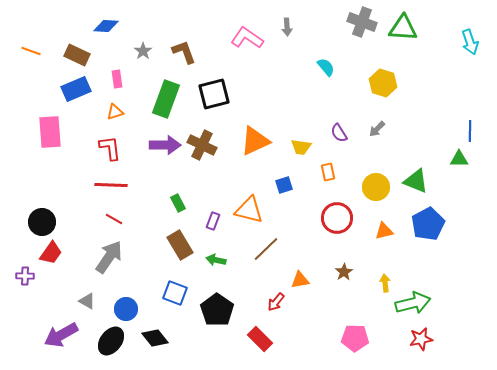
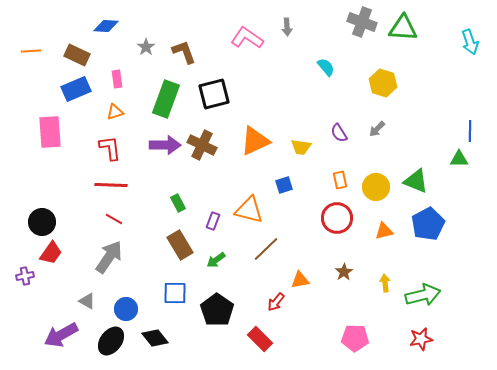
orange line at (31, 51): rotated 24 degrees counterclockwise
gray star at (143, 51): moved 3 px right, 4 px up
orange rectangle at (328, 172): moved 12 px right, 8 px down
green arrow at (216, 260): rotated 48 degrees counterclockwise
purple cross at (25, 276): rotated 12 degrees counterclockwise
blue square at (175, 293): rotated 20 degrees counterclockwise
green arrow at (413, 303): moved 10 px right, 8 px up
